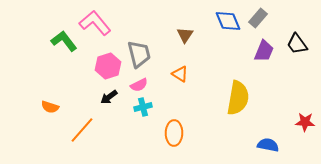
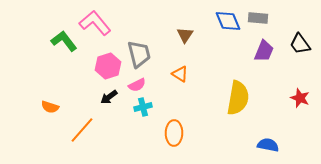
gray rectangle: rotated 54 degrees clockwise
black trapezoid: moved 3 px right
pink semicircle: moved 2 px left
red star: moved 5 px left, 24 px up; rotated 18 degrees clockwise
